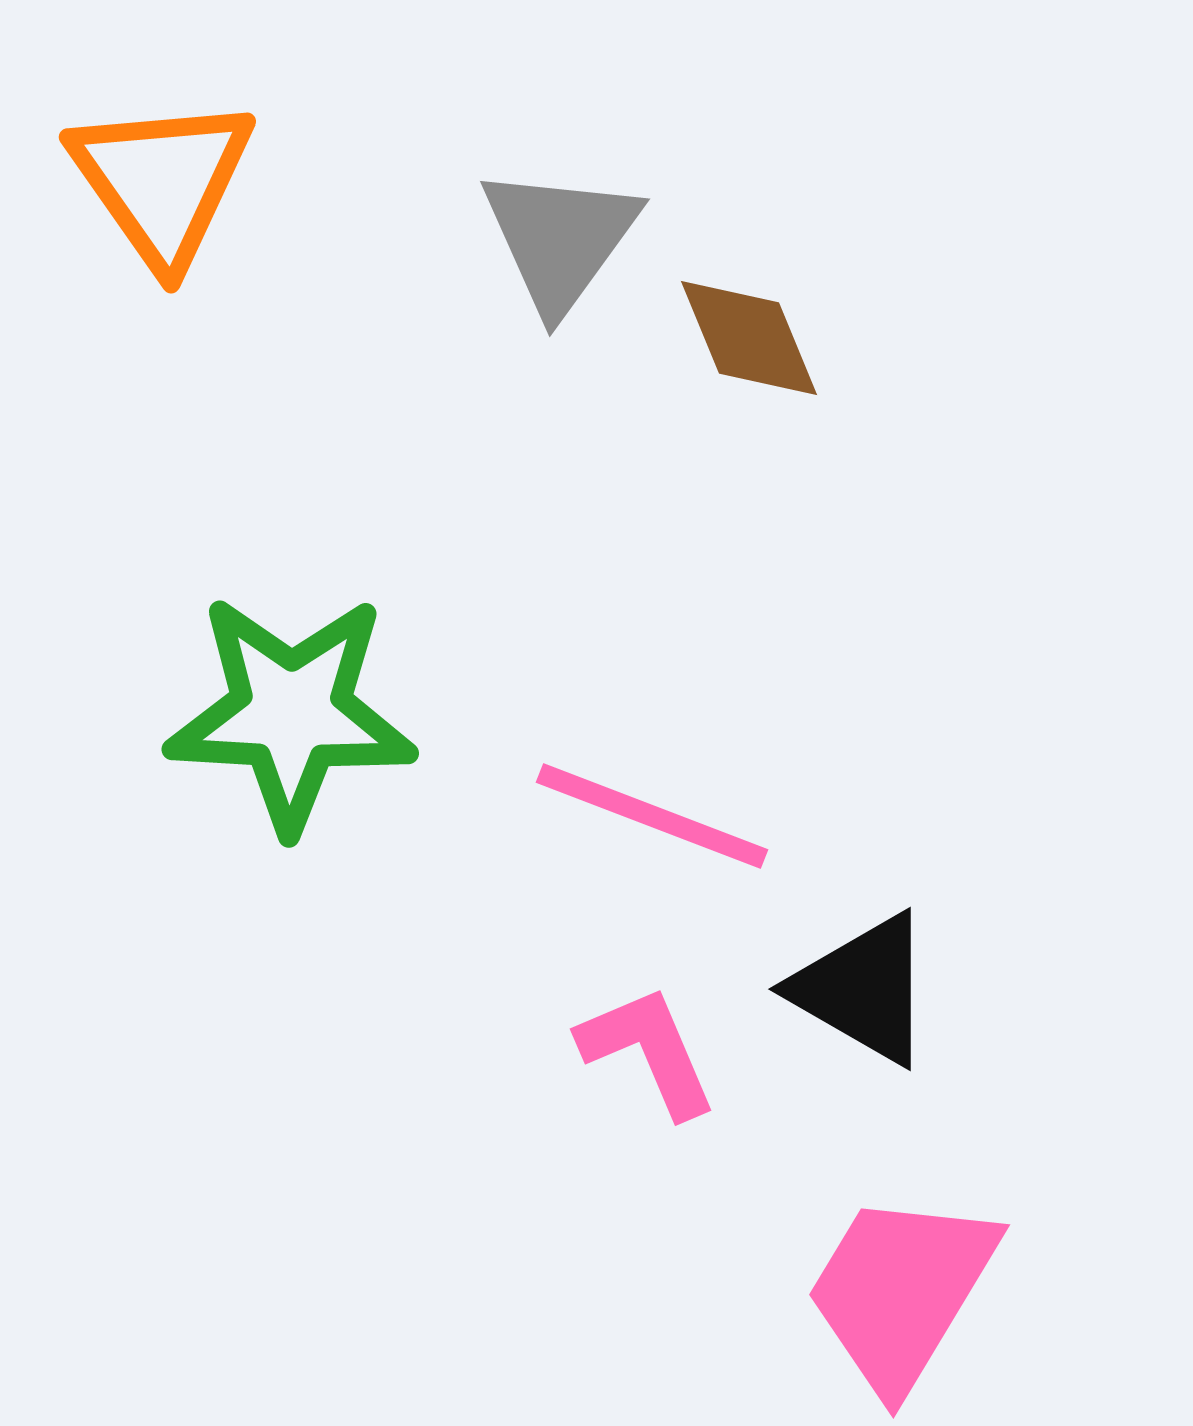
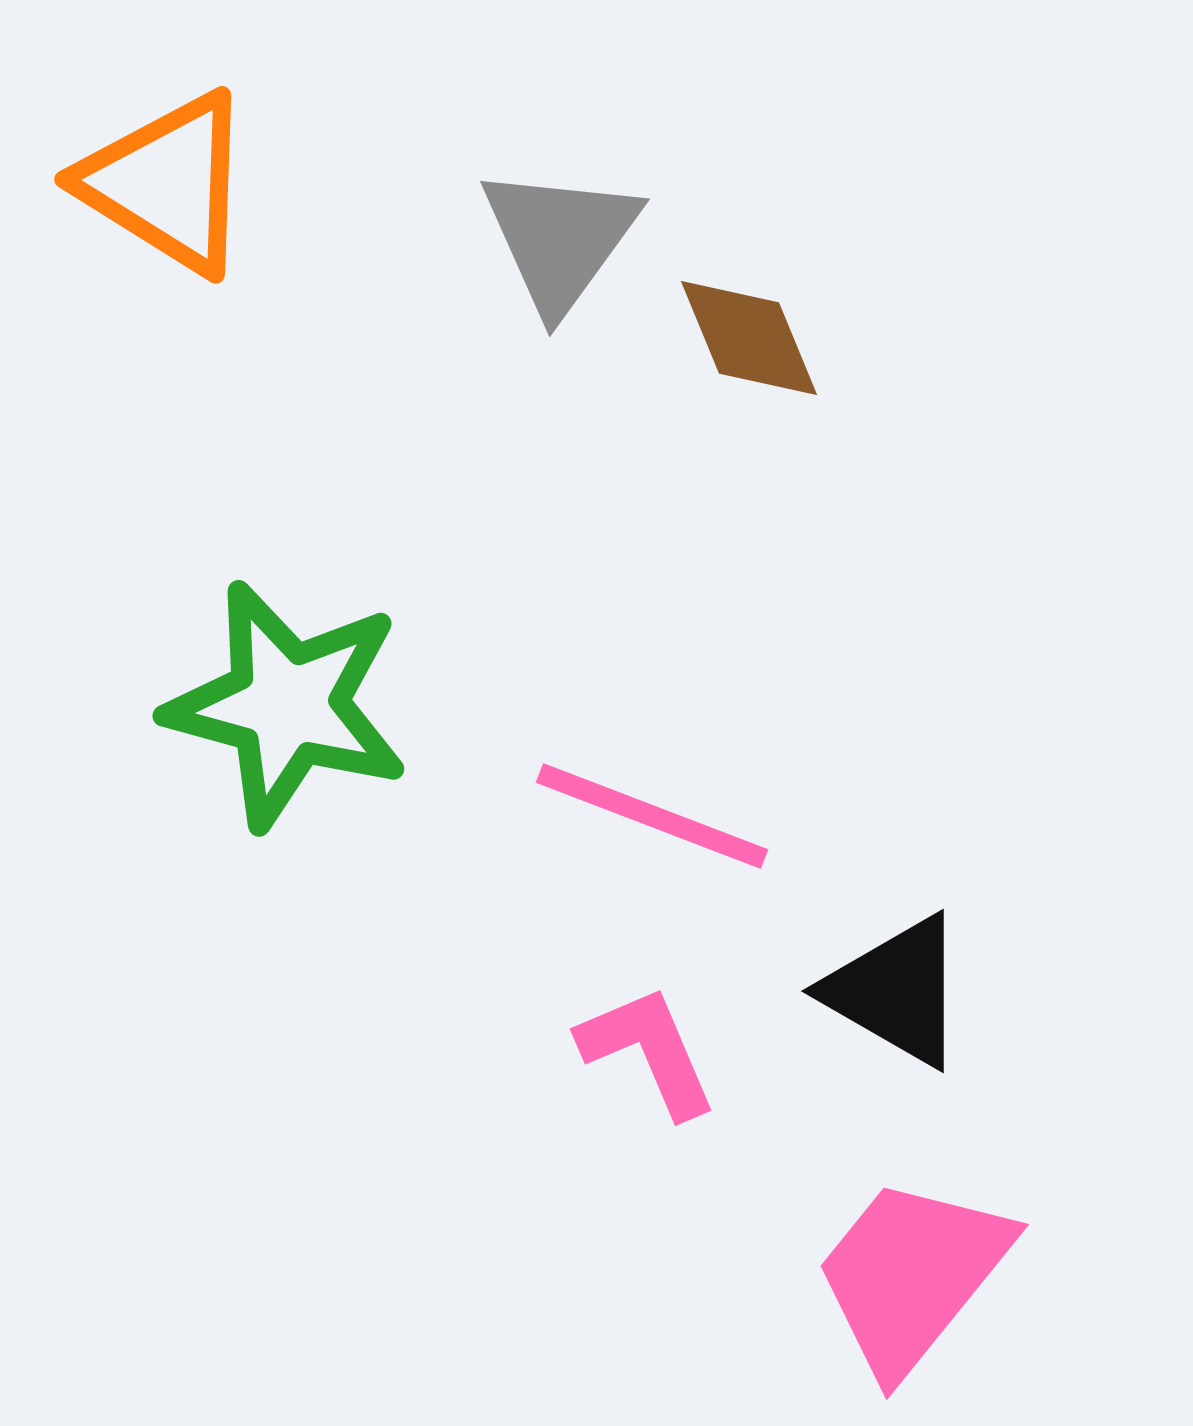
orange triangle: moved 5 px right, 2 px down; rotated 23 degrees counterclockwise
green star: moved 4 px left, 8 px up; rotated 12 degrees clockwise
black triangle: moved 33 px right, 2 px down
pink trapezoid: moved 11 px right, 16 px up; rotated 8 degrees clockwise
